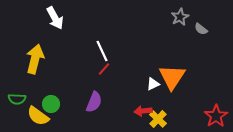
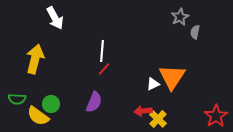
gray semicircle: moved 6 px left, 3 px down; rotated 64 degrees clockwise
white line: rotated 30 degrees clockwise
